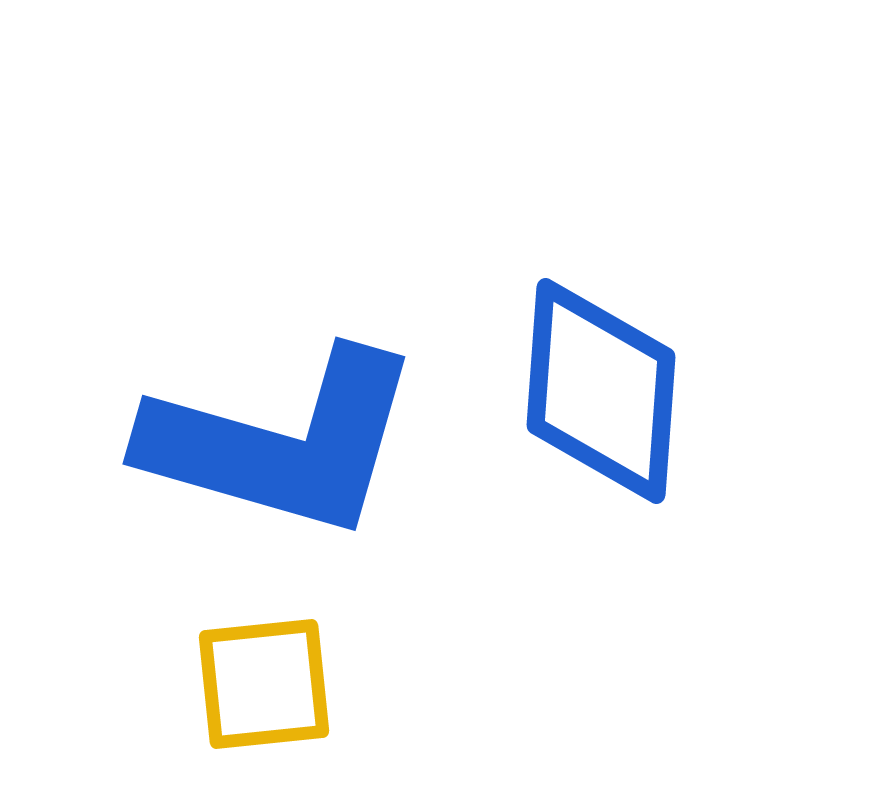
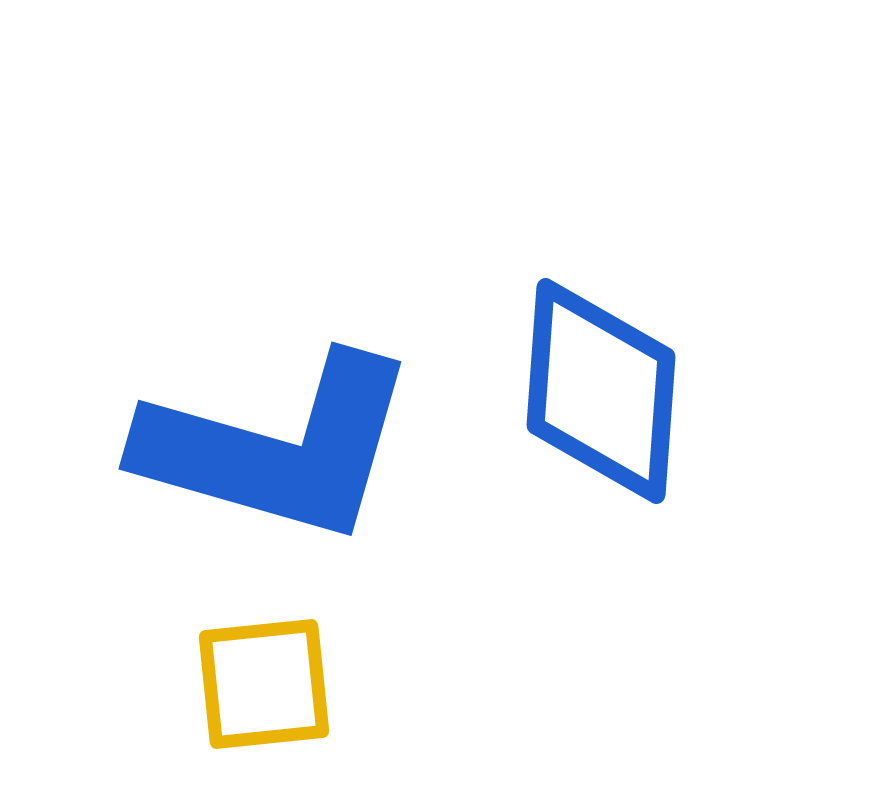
blue L-shape: moved 4 px left, 5 px down
